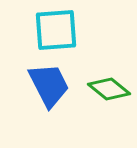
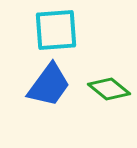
blue trapezoid: rotated 63 degrees clockwise
